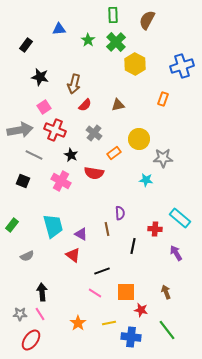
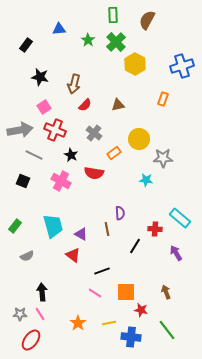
green rectangle at (12, 225): moved 3 px right, 1 px down
black line at (133, 246): moved 2 px right; rotated 21 degrees clockwise
